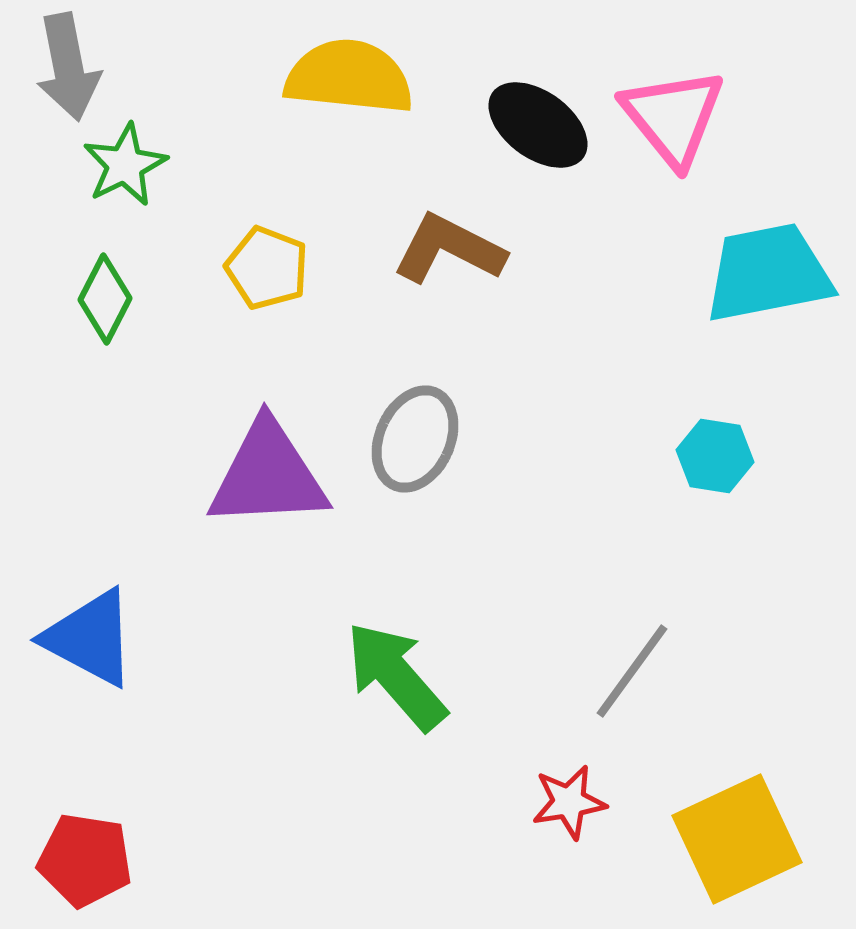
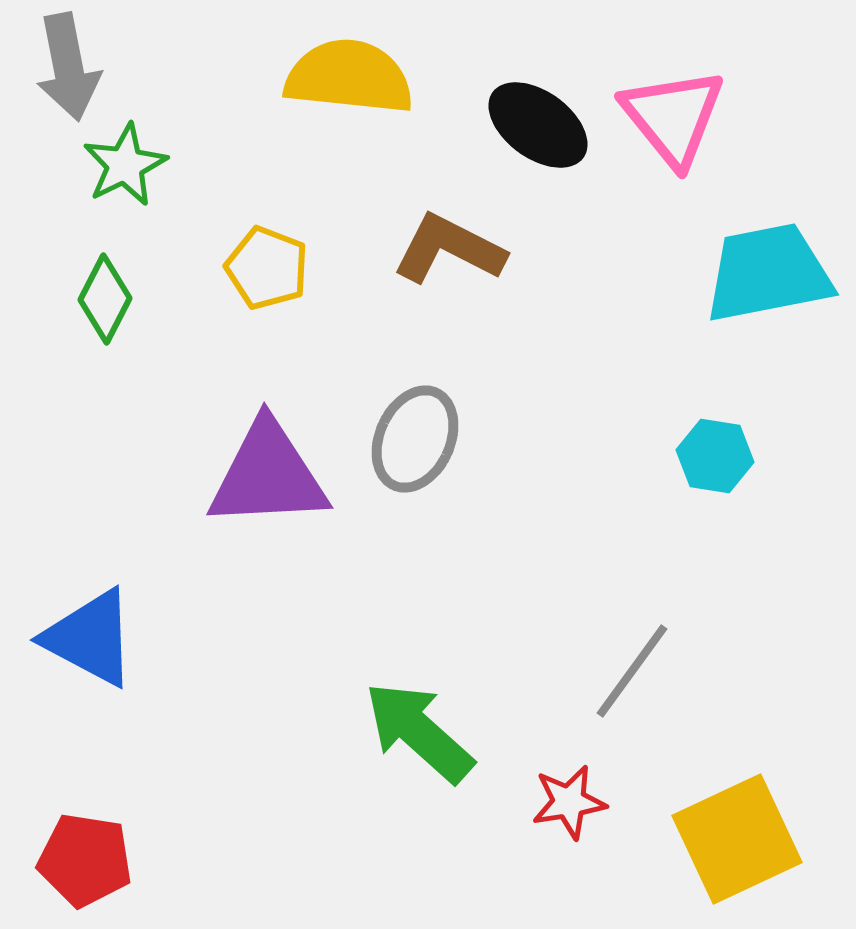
green arrow: moved 23 px right, 56 px down; rotated 7 degrees counterclockwise
